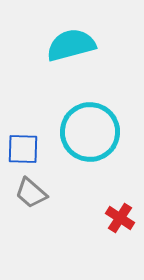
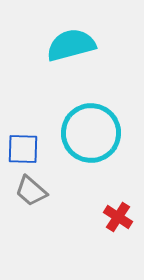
cyan circle: moved 1 px right, 1 px down
gray trapezoid: moved 2 px up
red cross: moved 2 px left, 1 px up
